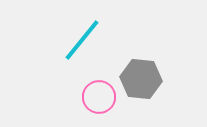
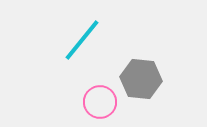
pink circle: moved 1 px right, 5 px down
